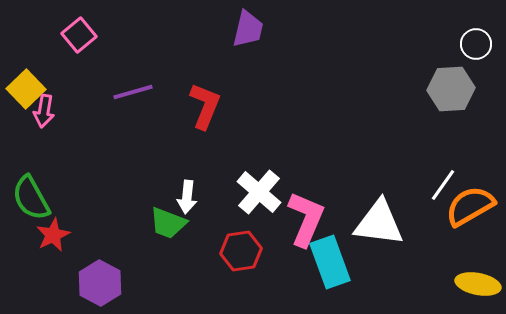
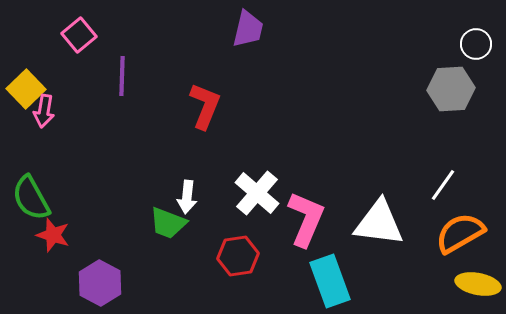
purple line: moved 11 px left, 16 px up; rotated 72 degrees counterclockwise
white cross: moved 2 px left, 1 px down
orange semicircle: moved 10 px left, 27 px down
red star: rotated 28 degrees counterclockwise
red hexagon: moved 3 px left, 5 px down
cyan rectangle: moved 19 px down
